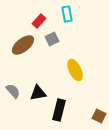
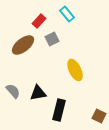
cyan rectangle: rotated 28 degrees counterclockwise
